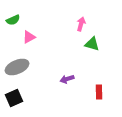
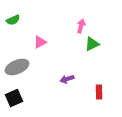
pink arrow: moved 2 px down
pink triangle: moved 11 px right, 5 px down
green triangle: rotated 42 degrees counterclockwise
